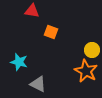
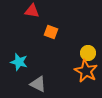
yellow circle: moved 4 px left, 3 px down
